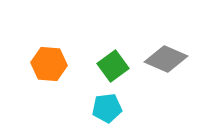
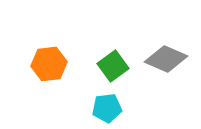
orange hexagon: rotated 12 degrees counterclockwise
